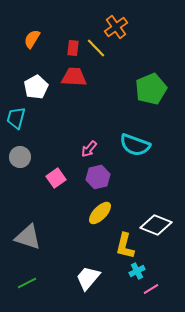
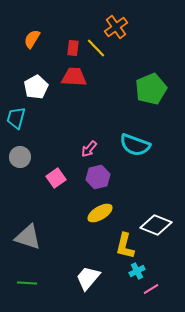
yellow ellipse: rotated 15 degrees clockwise
green line: rotated 30 degrees clockwise
